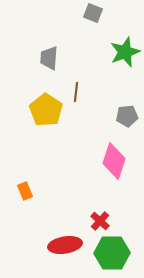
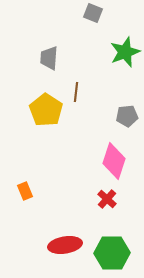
red cross: moved 7 px right, 22 px up
